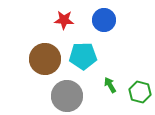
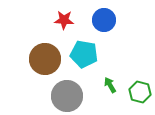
cyan pentagon: moved 1 px right, 2 px up; rotated 12 degrees clockwise
